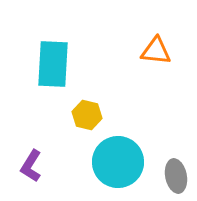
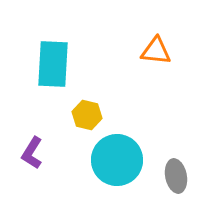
cyan circle: moved 1 px left, 2 px up
purple L-shape: moved 1 px right, 13 px up
